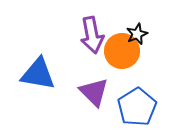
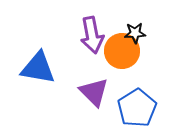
black star: moved 2 px left, 1 px up; rotated 20 degrees clockwise
blue triangle: moved 6 px up
blue pentagon: moved 1 px down
